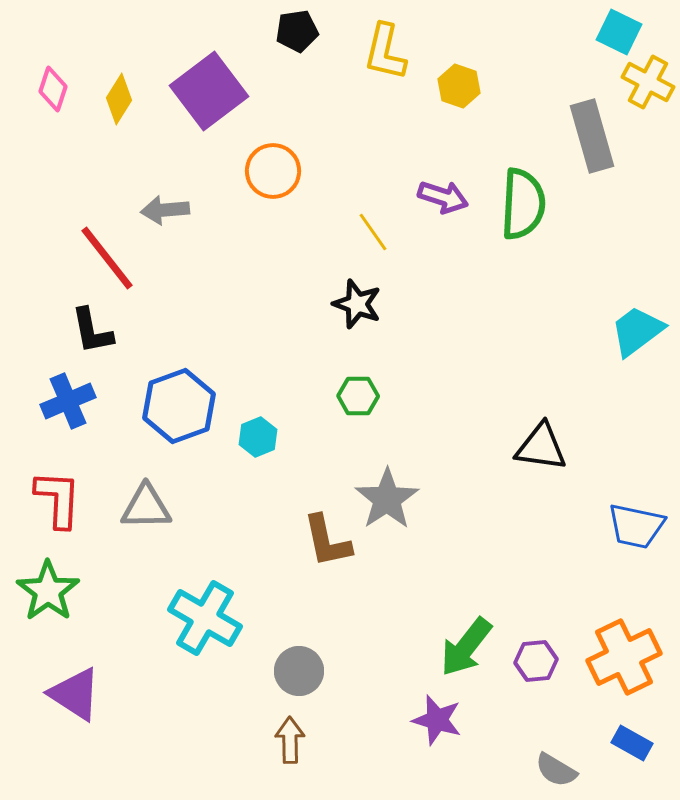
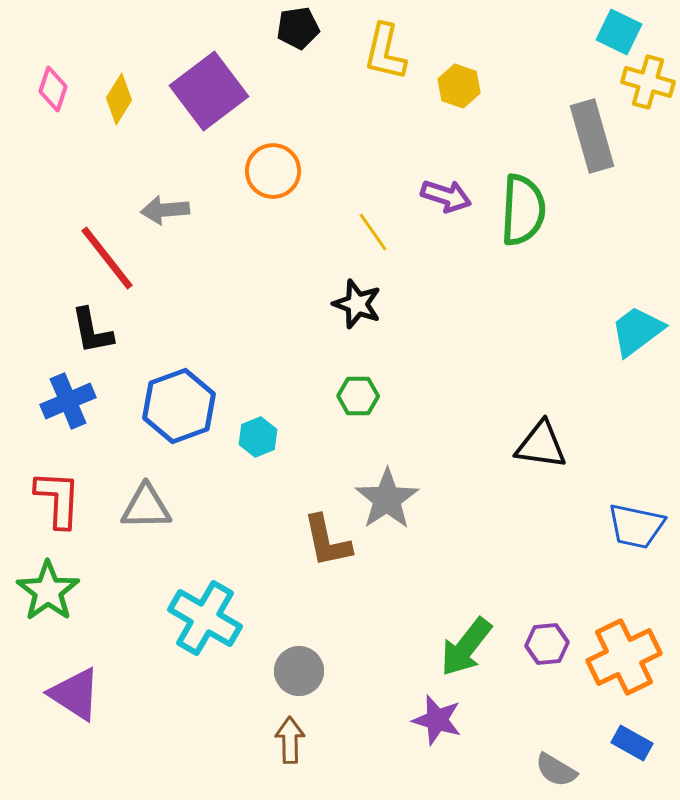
black pentagon: moved 1 px right, 3 px up
yellow cross: rotated 12 degrees counterclockwise
purple arrow: moved 3 px right, 1 px up
green semicircle: moved 6 px down
black triangle: moved 2 px up
purple hexagon: moved 11 px right, 17 px up
